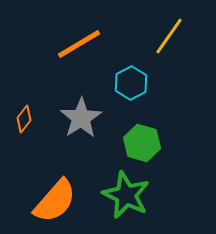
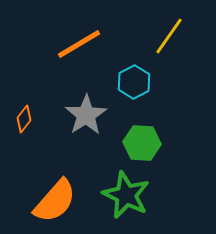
cyan hexagon: moved 3 px right, 1 px up
gray star: moved 5 px right, 3 px up
green hexagon: rotated 12 degrees counterclockwise
